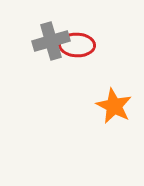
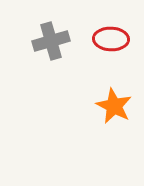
red ellipse: moved 34 px right, 6 px up
